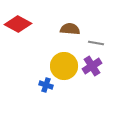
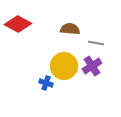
blue cross: moved 2 px up
